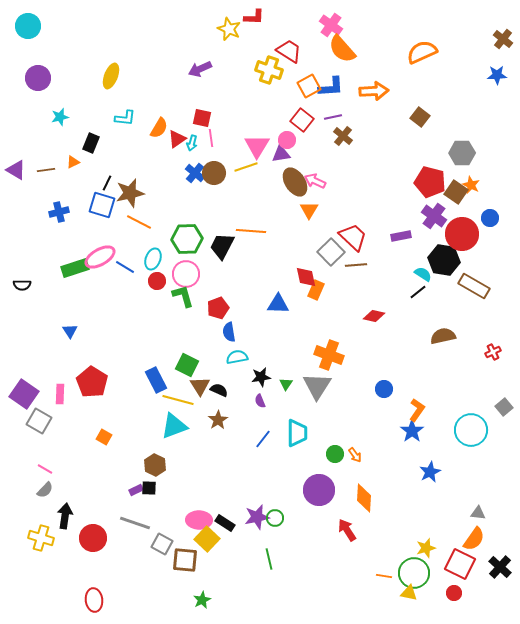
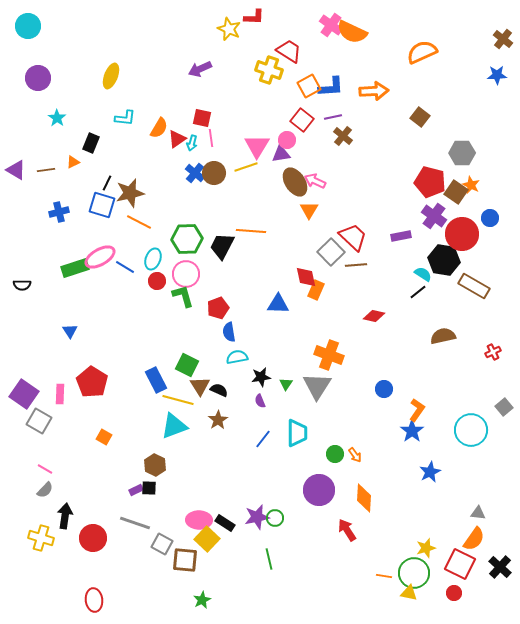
orange semicircle at (342, 49): moved 10 px right, 17 px up; rotated 24 degrees counterclockwise
cyan star at (60, 117): moved 3 px left, 1 px down; rotated 24 degrees counterclockwise
